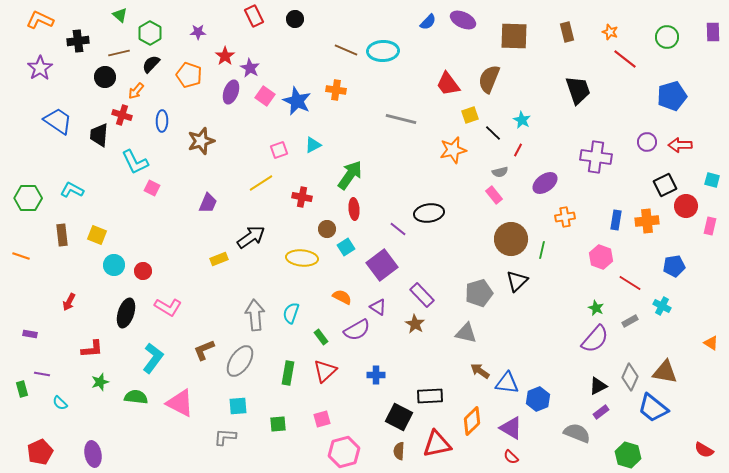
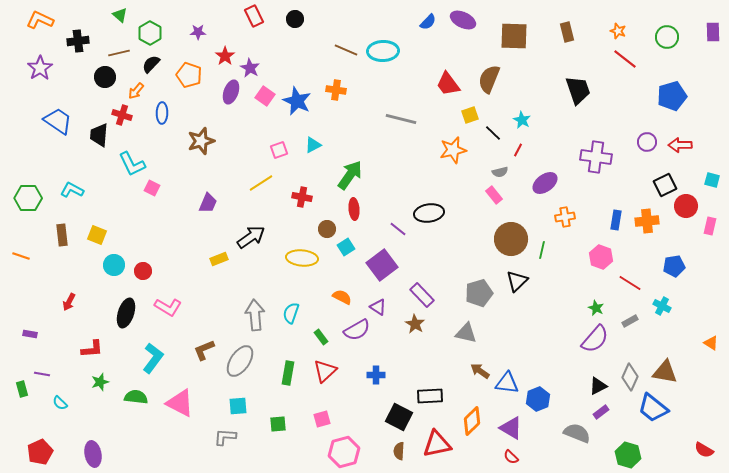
orange star at (610, 32): moved 8 px right, 1 px up
blue ellipse at (162, 121): moved 8 px up
cyan L-shape at (135, 162): moved 3 px left, 2 px down
